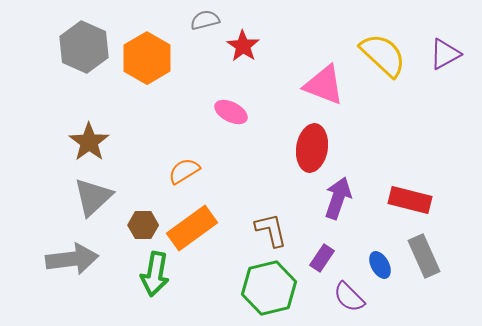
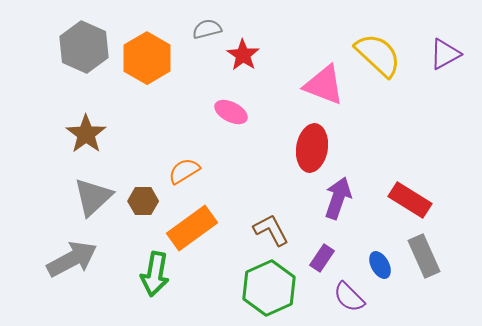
gray semicircle: moved 2 px right, 9 px down
red star: moved 9 px down
yellow semicircle: moved 5 px left
brown star: moved 3 px left, 8 px up
red rectangle: rotated 18 degrees clockwise
brown hexagon: moved 24 px up
brown L-shape: rotated 15 degrees counterclockwise
gray arrow: rotated 21 degrees counterclockwise
green hexagon: rotated 10 degrees counterclockwise
